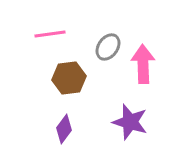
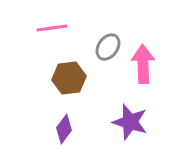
pink line: moved 2 px right, 6 px up
